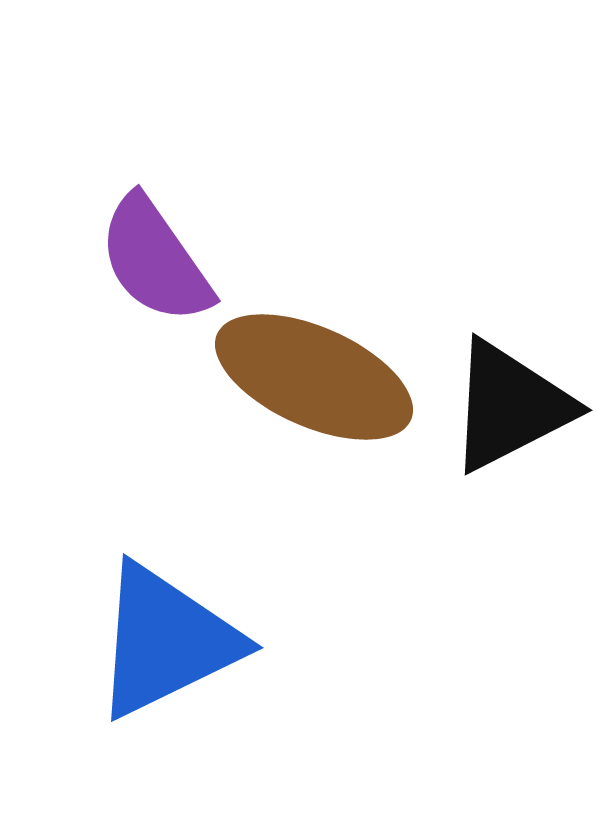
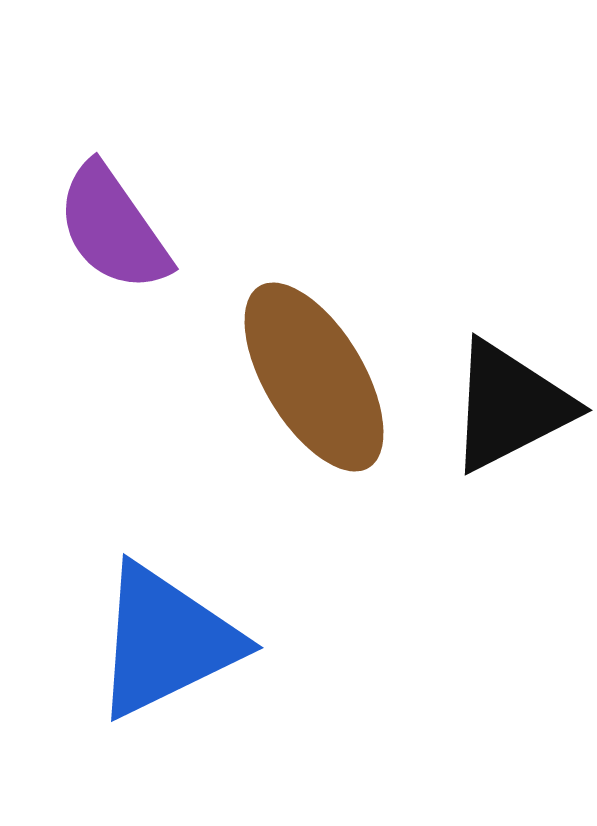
purple semicircle: moved 42 px left, 32 px up
brown ellipse: rotated 35 degrees clockwise
